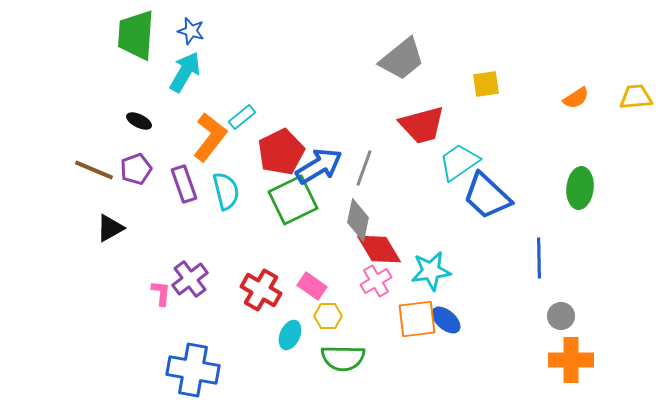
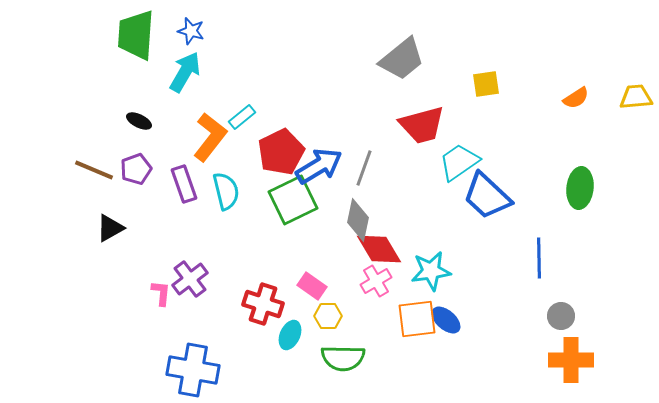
red cross: moved 2 px right, 14 px down; rotated 12 degrees counterclockwise
